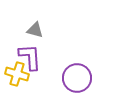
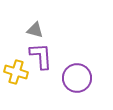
purple L-shape: moved 11 px right, 1 px up
yellow cross: moved 1 px left, 2 px up
